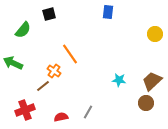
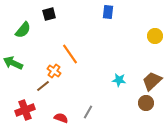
yellow circle: moved 2 px down
red semicircle: moved 1 px down; rotated 32 degrees clockwise
